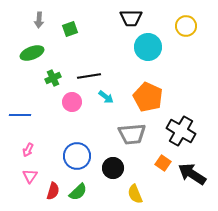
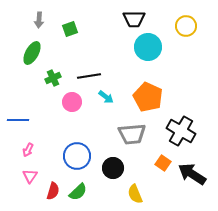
black trapezoid: moved 3 px right, 1 px down
green ellipse: rotated 40 degrees counterclockwise
blue line: moved 2 px left, 5 px down
